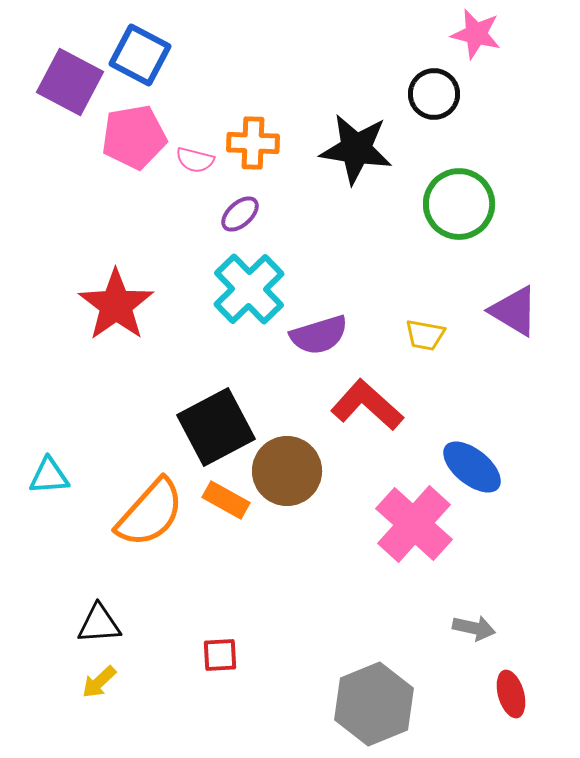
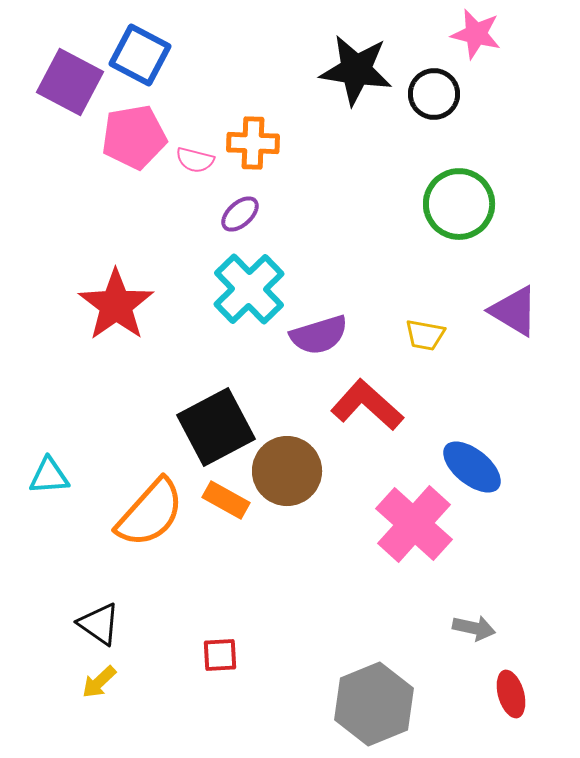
black star: moved 79 px up
black triangle: rotated 39 degrees clockwise
